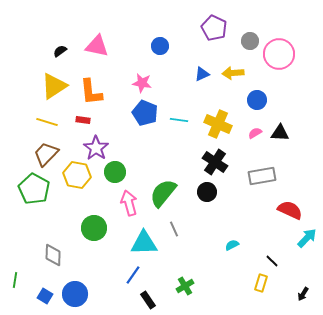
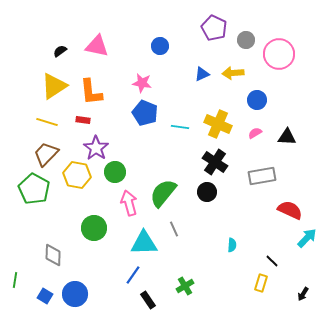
gray circle at (250, 41): moved 4 px left, 1 px up
cyan line at (179, 120): moved 1 px right, 7 px down
black triangle at (280, 133): moved 7 px right, 4 px down
cyan semicircle at (232, 245): rotated 120 degrees clockwise
